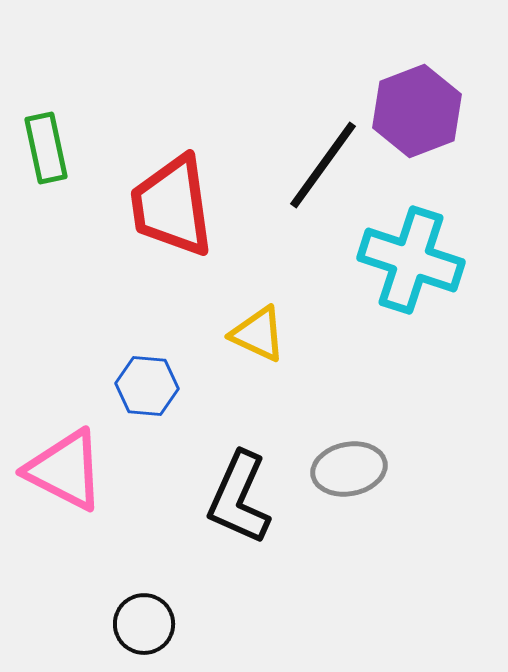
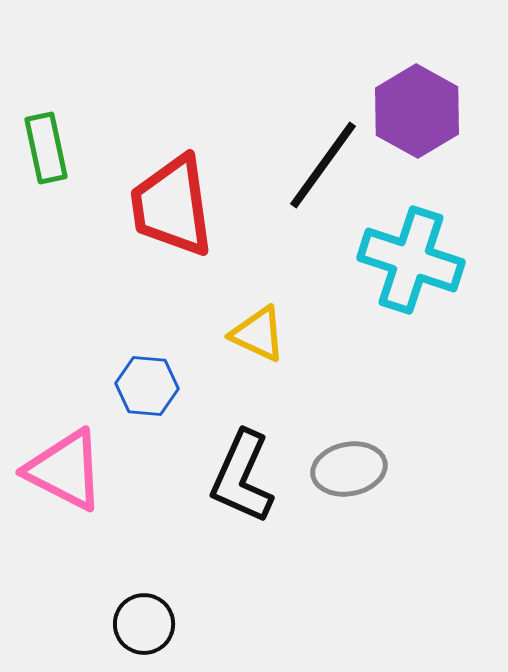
purple hexagon: rotated 10 degrees counterclockwise
black L-shape: moved 3 px right, 21 px up
